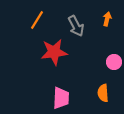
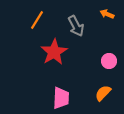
orange arrow: moved 5 px up; rotated 80 degrees counterclockwise
red star: rotated 24 degrees counterclockwise
pink circle: moved 5 px left, 1 px up
orange semicircle: rotated 48 degrees clockwise
